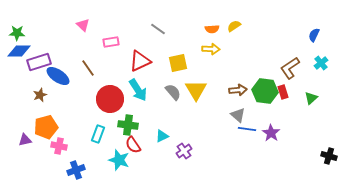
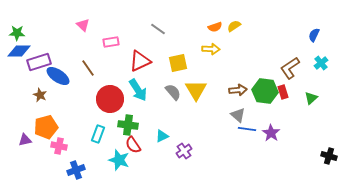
orange semicircle: moved 3 px right, 2 px up; rotated 16 degrees counterclockwise
brown star: rotated 24 degrees counterclockwise
